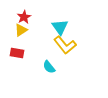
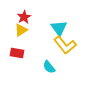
cyan triangle: moved 1 px left, 1 px down
